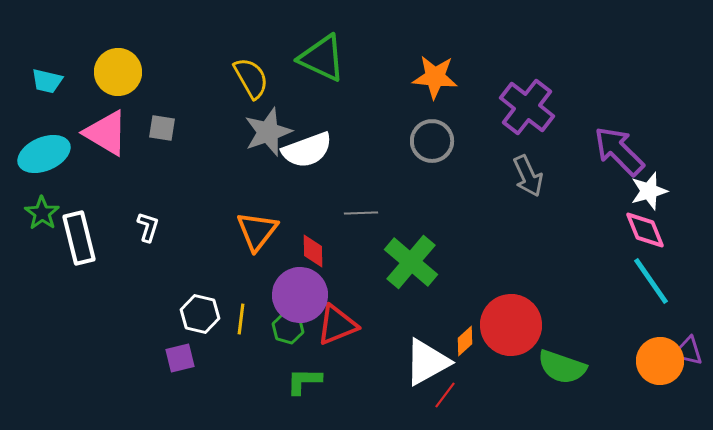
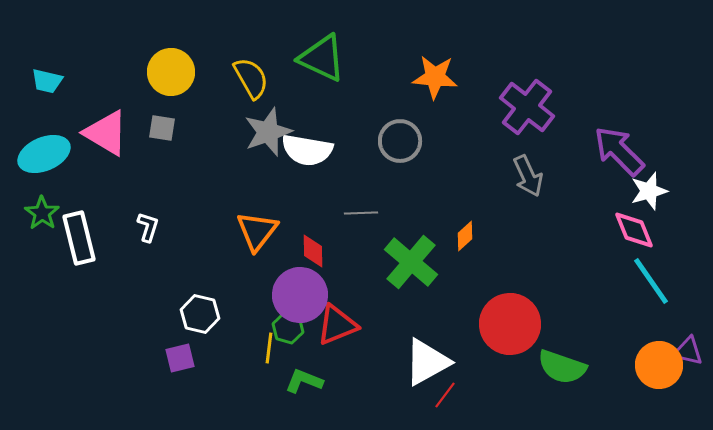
yellow circle: moved 53 px right
gray circle: moved 32 px left
white semicircle: rotated 30 degrees clockwise
pink diamond: moved 11 px left
yellow line: moved 28 px right, 29 px down
red circle: moved 1 px left, 1 px up
orange diamond: moved 105 px up
orange circle: moved 1 px left, 4 px down
green L-shape: rotated 21 degrees clockwise
